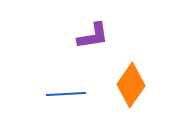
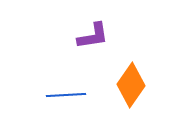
blue line: moved 1 px down
